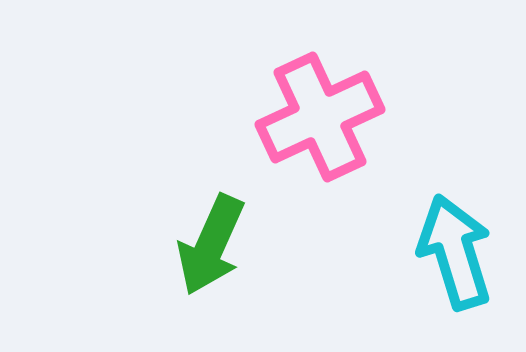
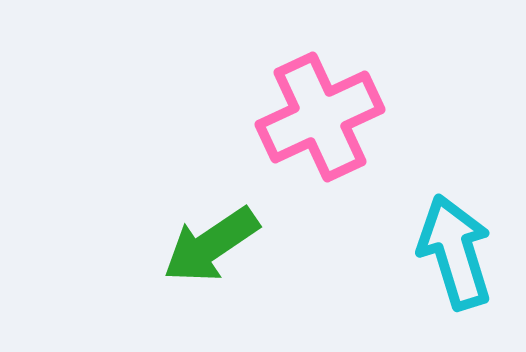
green arrow: rotated 32 degrees clockwise
